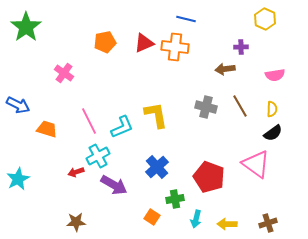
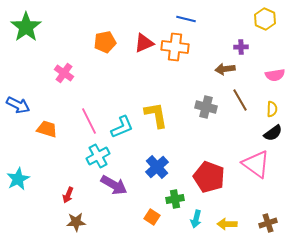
brown line: moved 6 px up
red arrow: moved 8 px left, 23 px down; rotated 49 degrees counterclockwise
